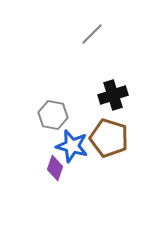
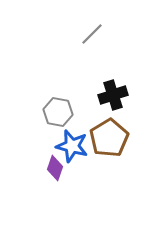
gray hexagon: moved 5 px right, 3 px up
brown pentagon: rotated 24 degrees clockwise
